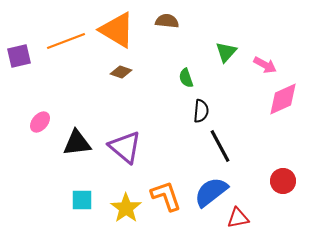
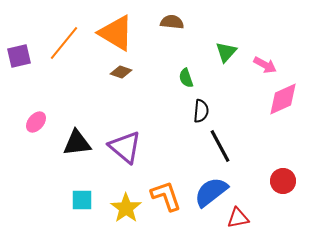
brown semicircle: moved 5 px right, 1 px down
orange triangle: moved 1 px left, 3 px down
orange line: moved 2 px left, 2 px down; rotated 30 degrees counterclockwise
pink ellipse: moved 4 px left
